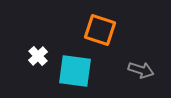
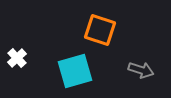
white cross: moved 21 px left, 2 px down
cyan square: rotated 24 degrees counterclockwise
